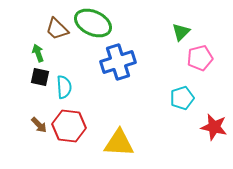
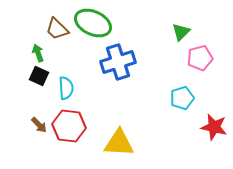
black square: moved 1 px left, 1 px up; rotated 12 degrees clockwise
cyan semicircle: moved 2 px right, 1 px down
